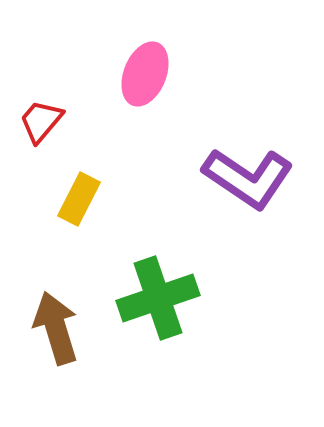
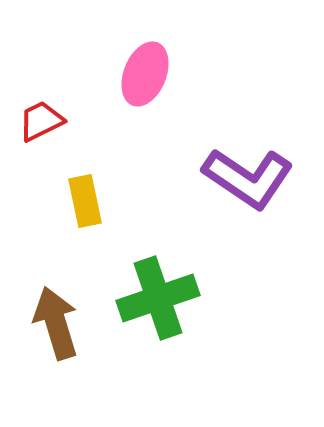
red trapezoid: rotated 24 degrees clockwise
yellow rectangle: moved 6 px right, 2 px down; rotated 39 degrees counterclockwise
brown arrow: moved 5 px up
